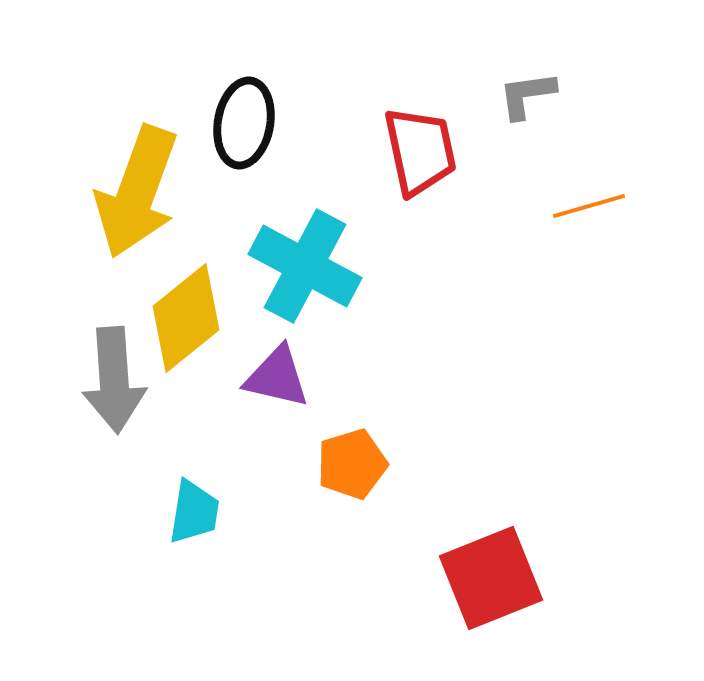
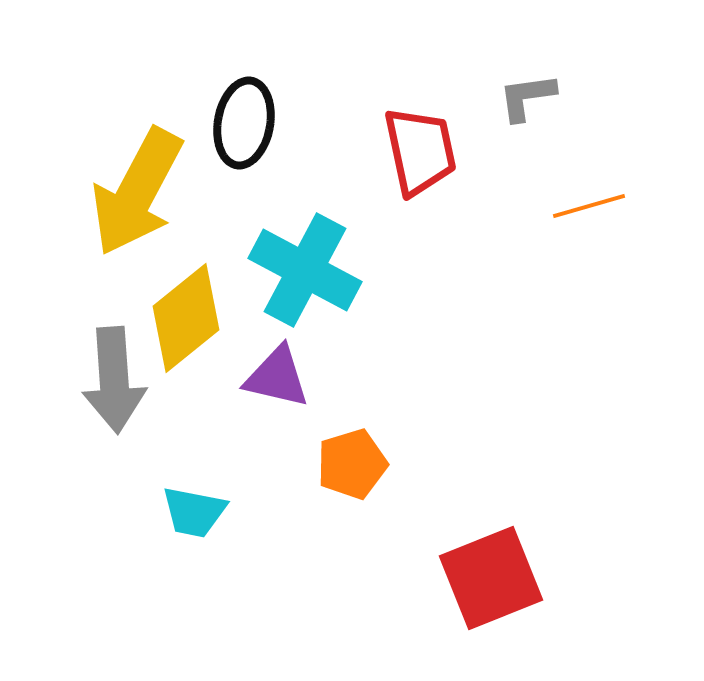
gray L-shape: moved 2 px down
yellow arrow: rotated 8 degrees clockwise
cyan cross: moved 4 px down
cyan trapezoid: rotated 92 degrees clockwise
